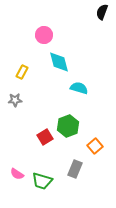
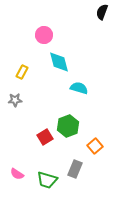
green trapezoid: moved 5 px right, 1 px up
